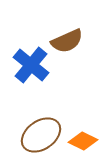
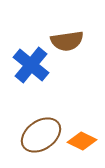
brown semicircle: rotated 16 degrees clockwise
orange diamond: moved 1 px left
